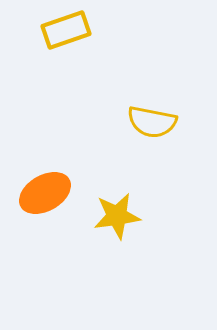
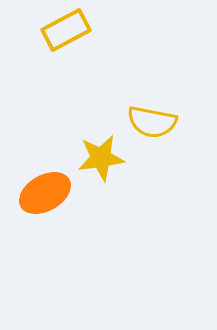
yellow rectangle: rotated 9 degrees counterclockwise
yellow star: moved 16 px left, 58 px up
